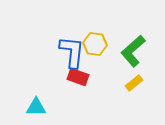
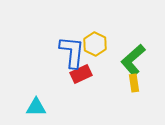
yellow hexagon: rotated 20 degrees clockwise
green L-shape: moved 9 px down
red rectangle: moved 3 px right, 3 px up; rotated 45 degrees counterclockwise
yellow rectangle: rotated 60 degrees counterclockwise
